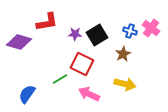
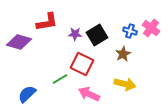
blue semicircle: rotated 12 degrees clockwise
